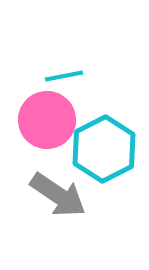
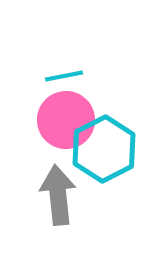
pink circle: moved 19 px right
gray arrow: rotated 130 degrees counterclockwise
